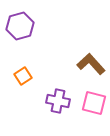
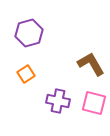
purple hexagon: moved 9 px right, 7 px down
brown L-shape: rotated 12 degrees clockwise
orange square: moved 3 px right, 2 px up
